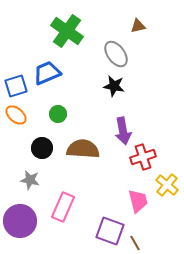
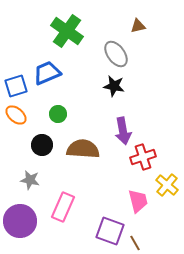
black circle: moved 3 px up
